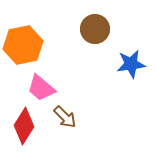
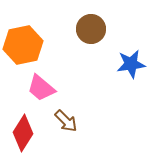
brown circle: moved 4 px left
brown arrow: moved 1 px right, 4 px down
red diamond: moved 1 px left, 7 px down
